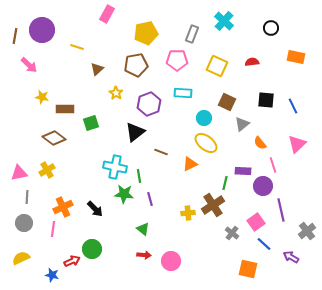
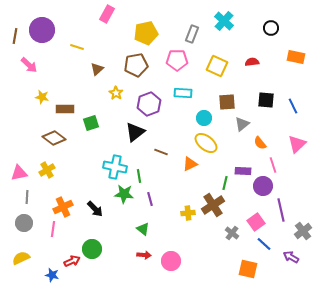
brown square at (227, 102): rotated 30 degrees counterclockwise
gray cross at (307, 231): moved 4 px left
